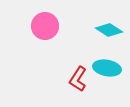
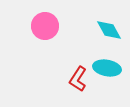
cyan diamond: rotated 28 degrees clockwise
